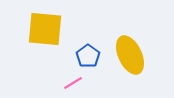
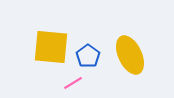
yellow square: moved 6 px right, 18 px down
